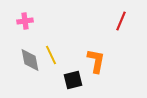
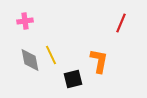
red line: moved 2 px down
orange L-shape: moved 3 px right
black square: moved 1 px up
